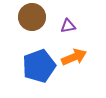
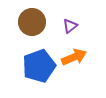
brown circle: moved 5 px down
purple triangle: moved 2 px right; rotated 28 degrees counterclockwise
